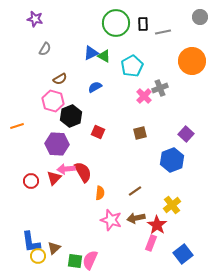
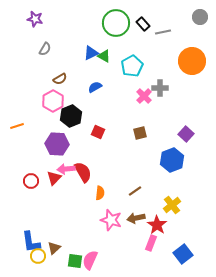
black rectangle: rotated 40 degrees counterclockwise
gray cross: rotated 21 degrees clockwise
pink hexagon: rotated 15 degrees clockwise
